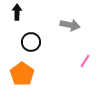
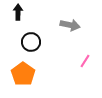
black arrow: moved 1 px right
orange pentagon: moved 1 px right
